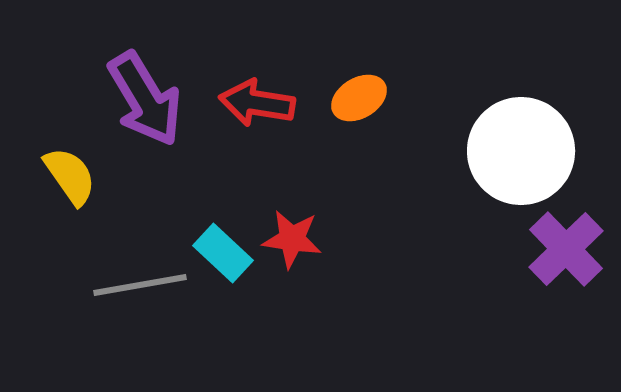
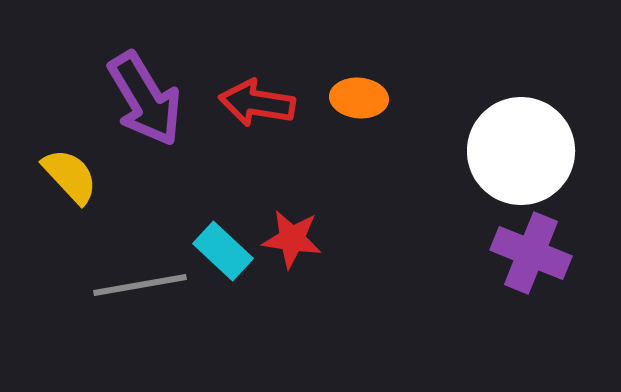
orange ellipse: rotated 36 degrees clockwise
yellow semicircle: rotated 8 degrees counterclockwise
purple cross: moved 35 px left, 4 px down; rotated 24 degrees counterclockwise
cyan rectangle: moved 2 px up
